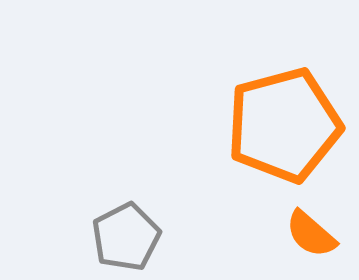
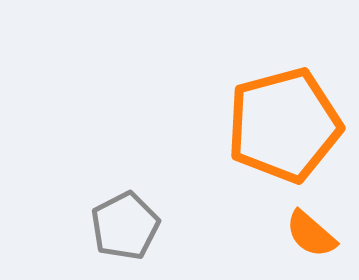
gray pentagon: moved 1 px left, 11 px up
